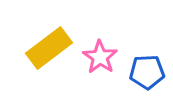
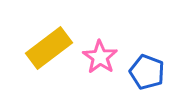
blue pentagon: rotated 24 degrees clockwise
